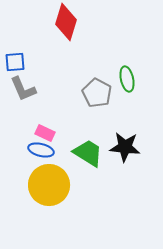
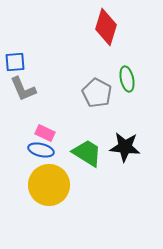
red diamond: moved 40 px right, 5 px down
green trapezoid: moved 1 px left
